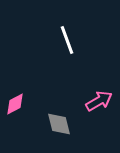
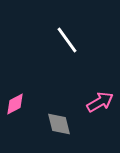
white line: rotated 16 degrees counterclockwise
pink arrow: moved 1 px right, 1 px down
